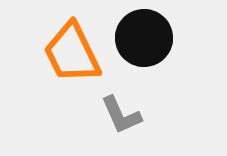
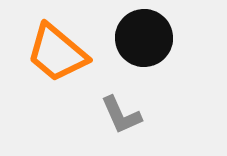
orange trapezoid: moved 15 px left; rotated 24 degrees counterclockwise
